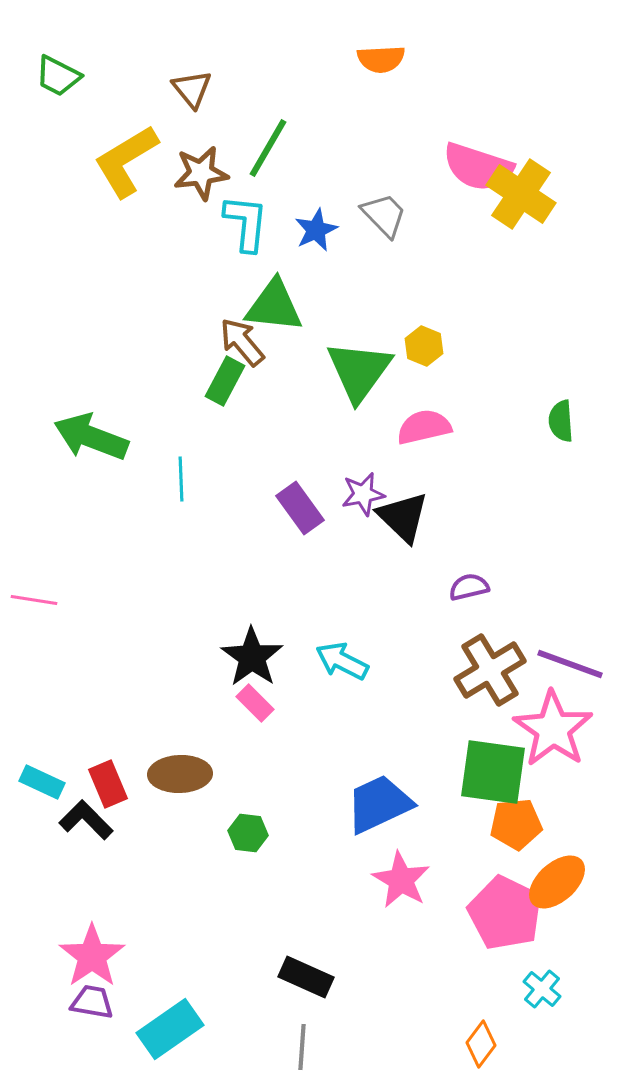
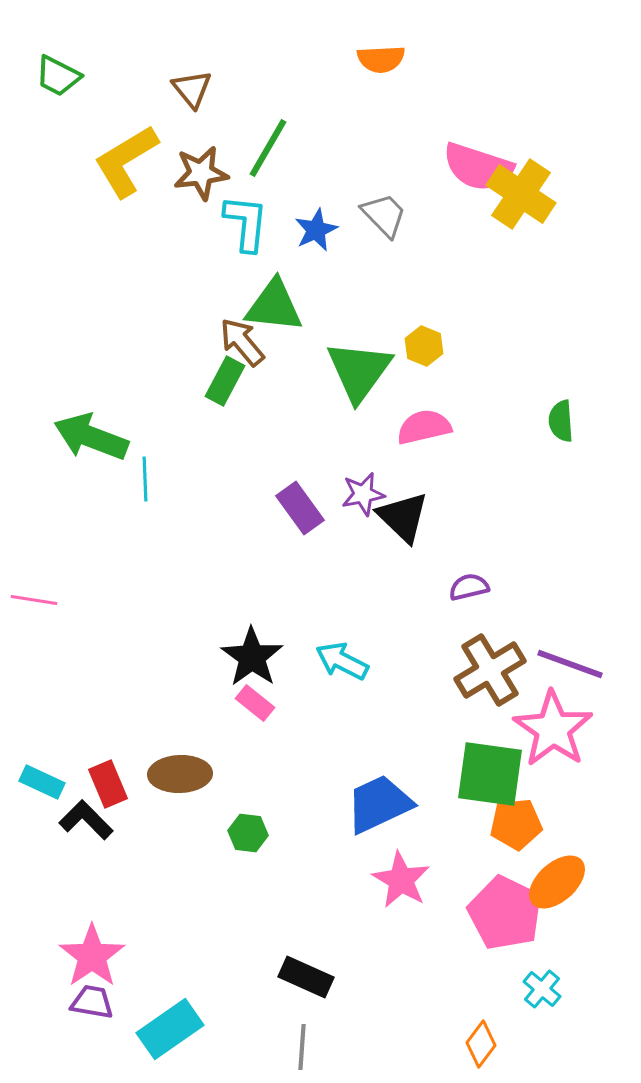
cyan line at (181, 479): moved 36 px left
pink rectangle at (255, 703): rotated 6 degrees counterclockwise
green square at (493, 772): moved 3 px left, 2 px down
